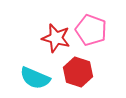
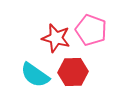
red hexagon: moved 5 px left; rotated 20 degrees counterclockwise
cyan semicircle: moved 3 px up; rotated 12 degrees clockwise
